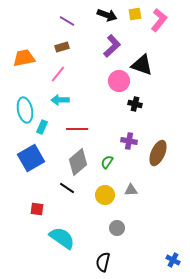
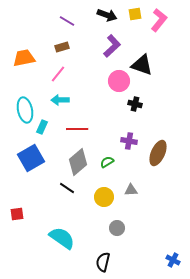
green semicircle: rotated 24 degrees clockwise
yellow circle: moved 1 px left, 2 px down
red square: moved 20 px left, 5 px down; rotated 16 degrees counterclockwise
